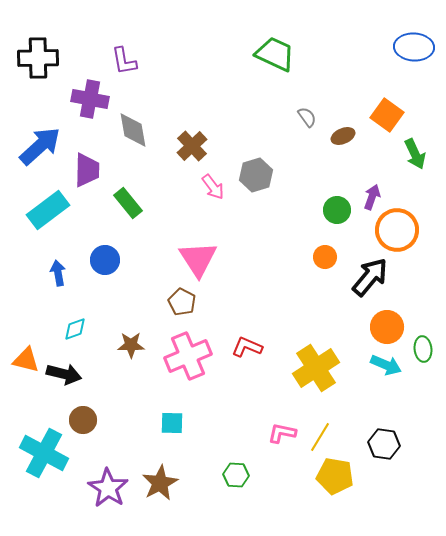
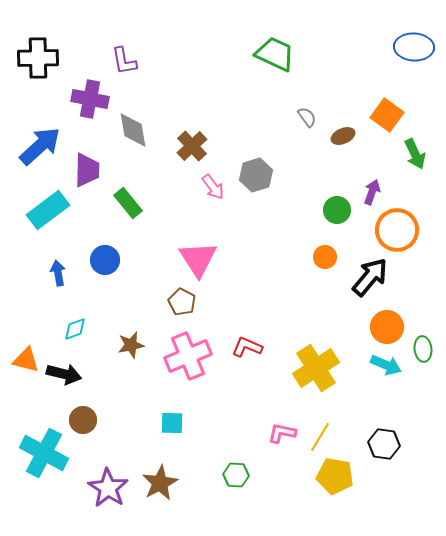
purple arrow at (372, 197): moved 5 px up
brown star at (131, 345): rotated 12 degrees counterclockwise
